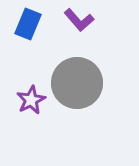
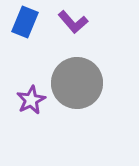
purple L-shape: moved 6 px left, 2 px down
blue rectangle: moved 3 px left, 2 px up
